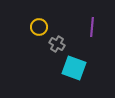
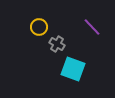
purple line: rotated 48 degrees counterclockwise
cyan square: moved 1 px left, 1 px down
